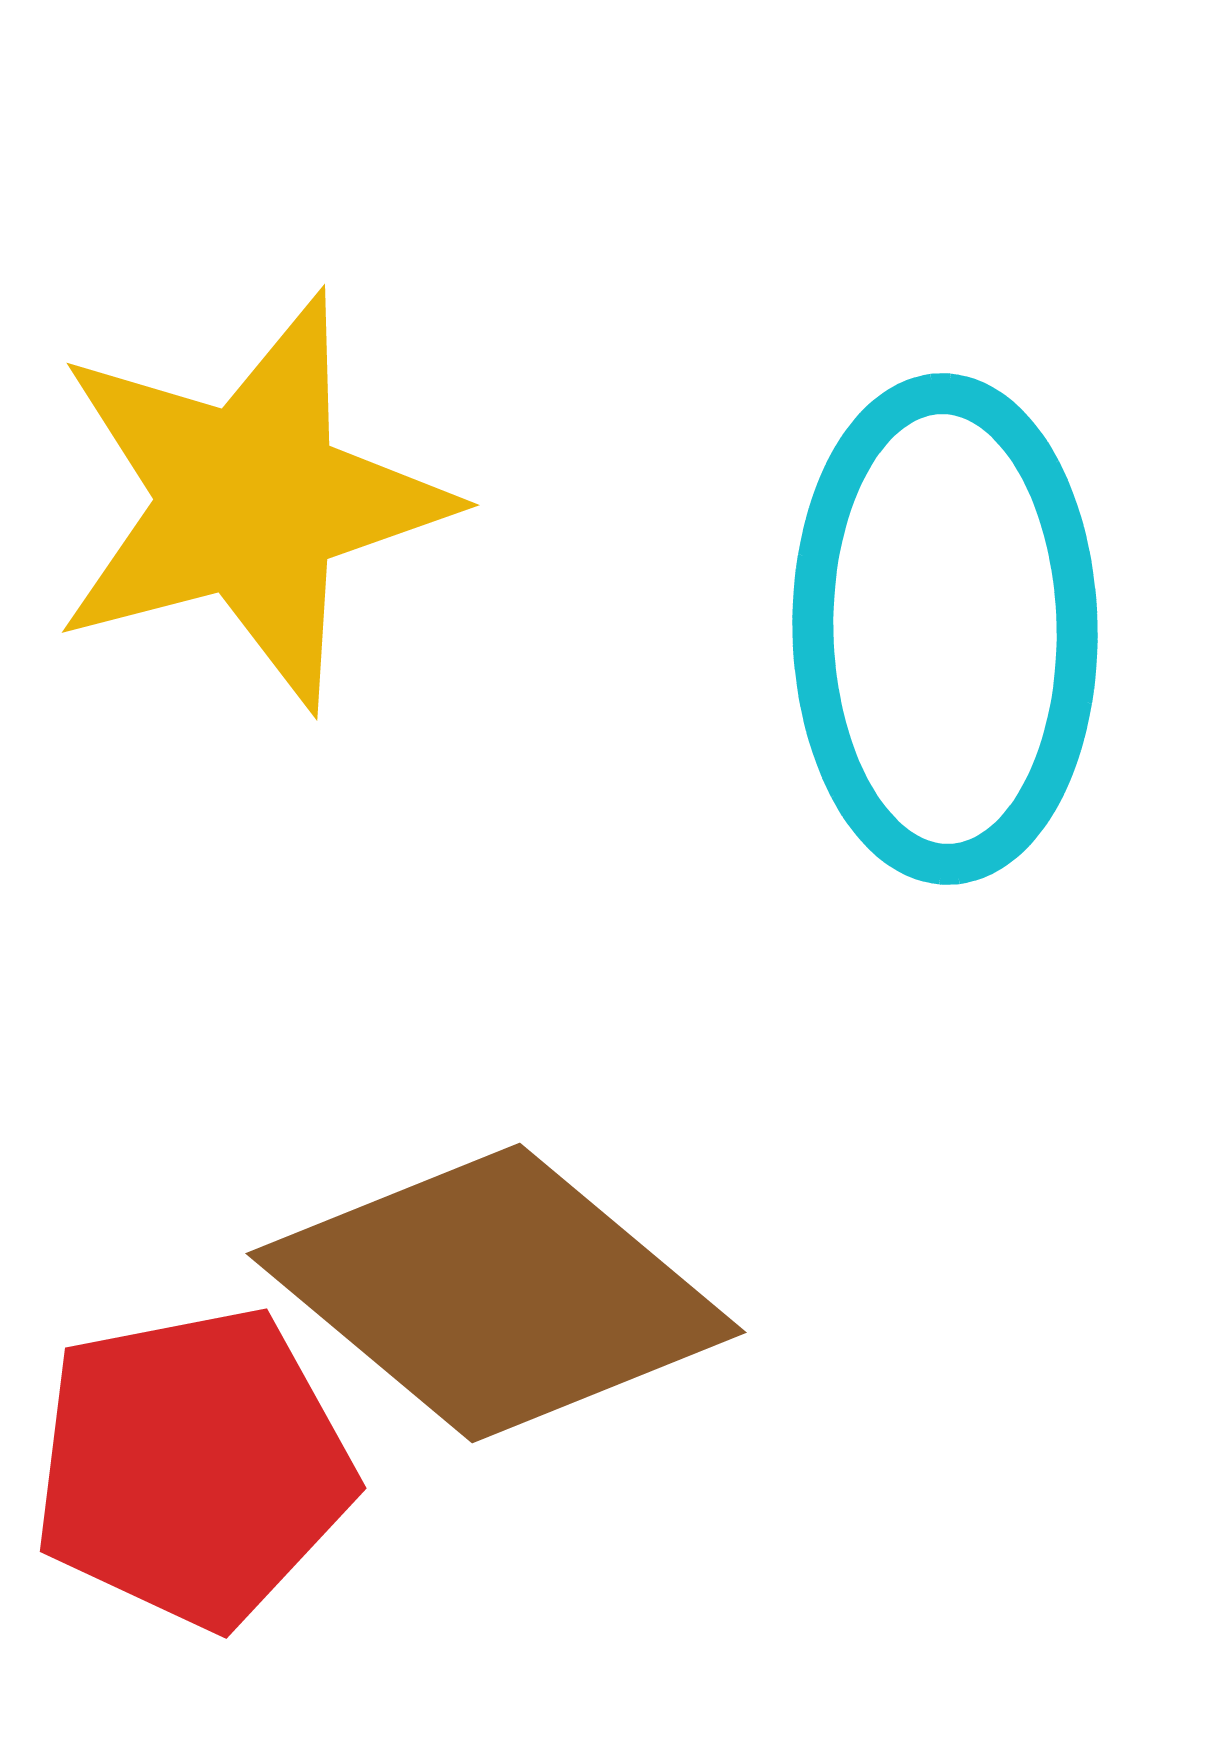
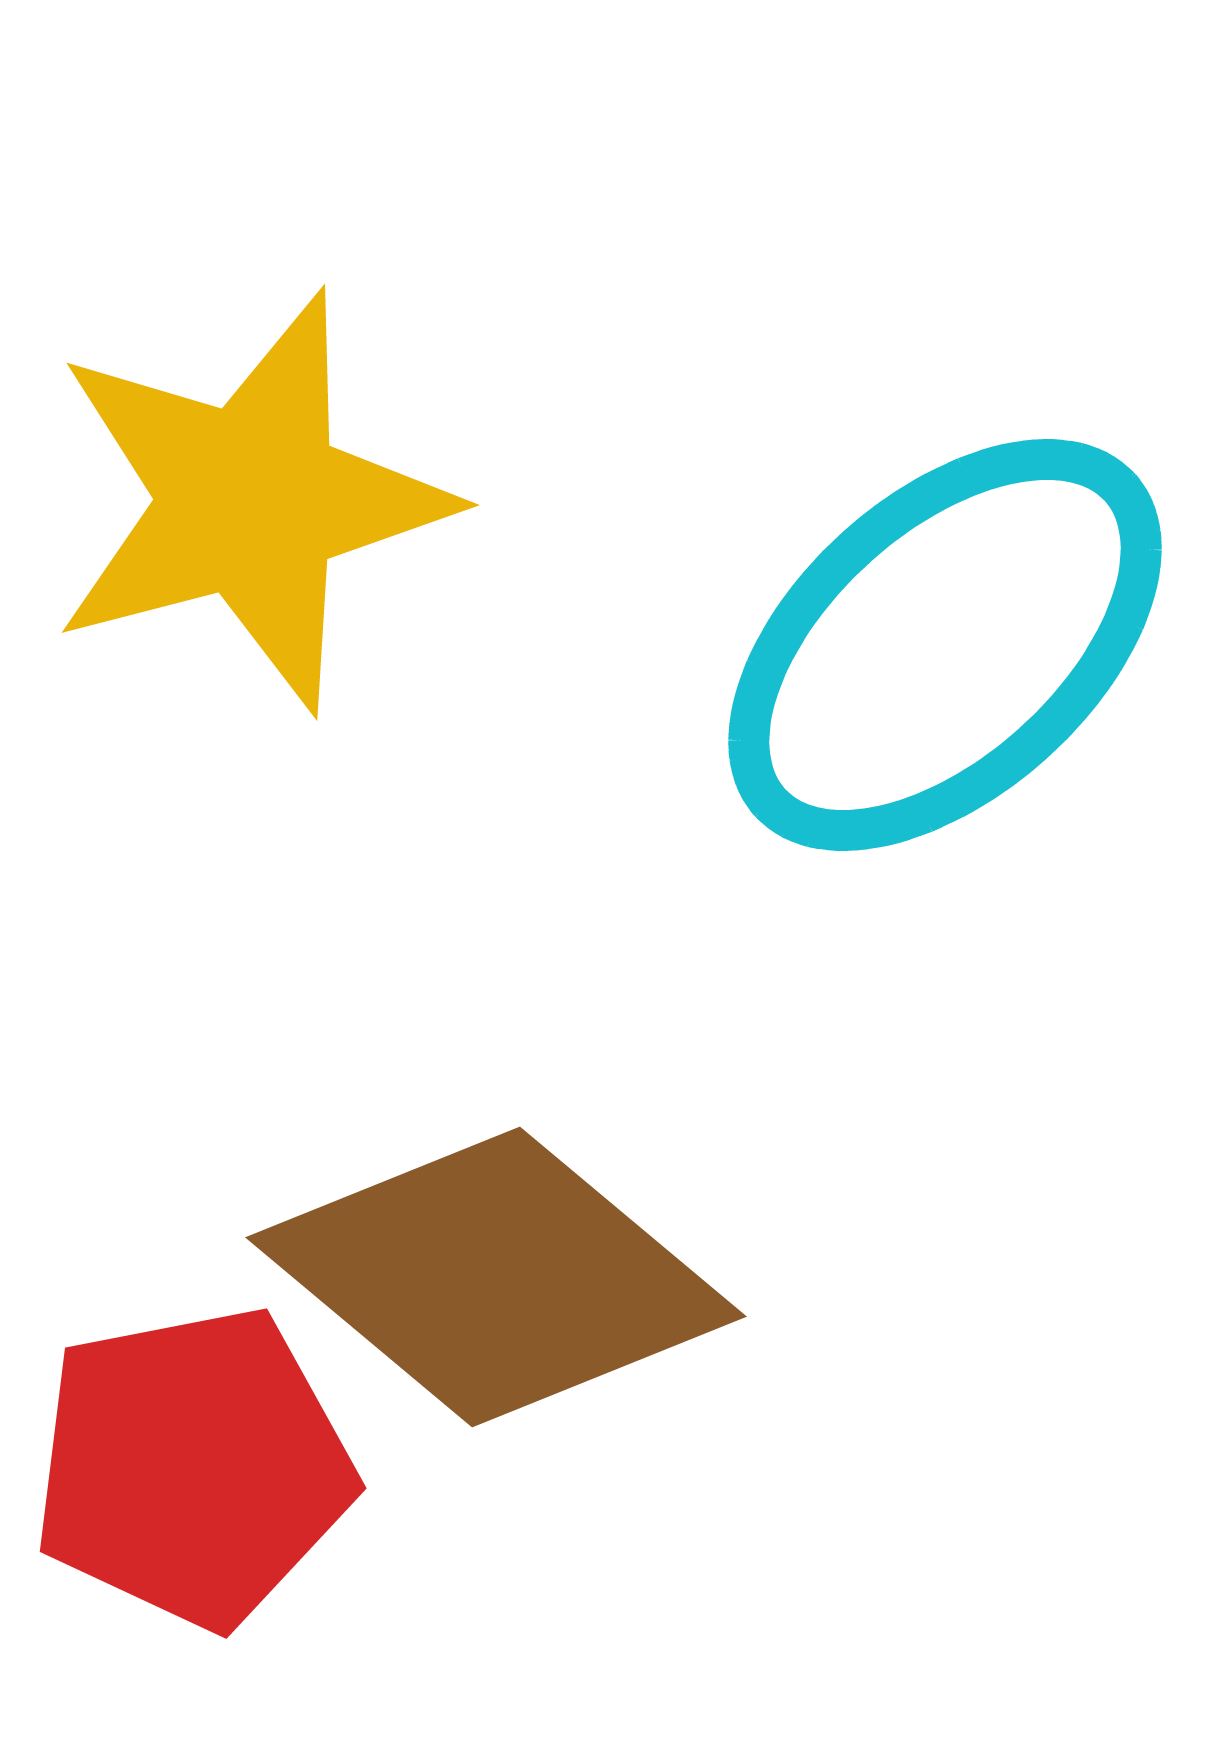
cyan ellipse: moved 16 px down; rotated 49 degrees clockwise
brown diamond: moved 16 px up
